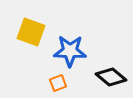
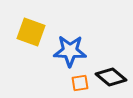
orange square: moved 22 px right; rotated 12 degrees clockwise
